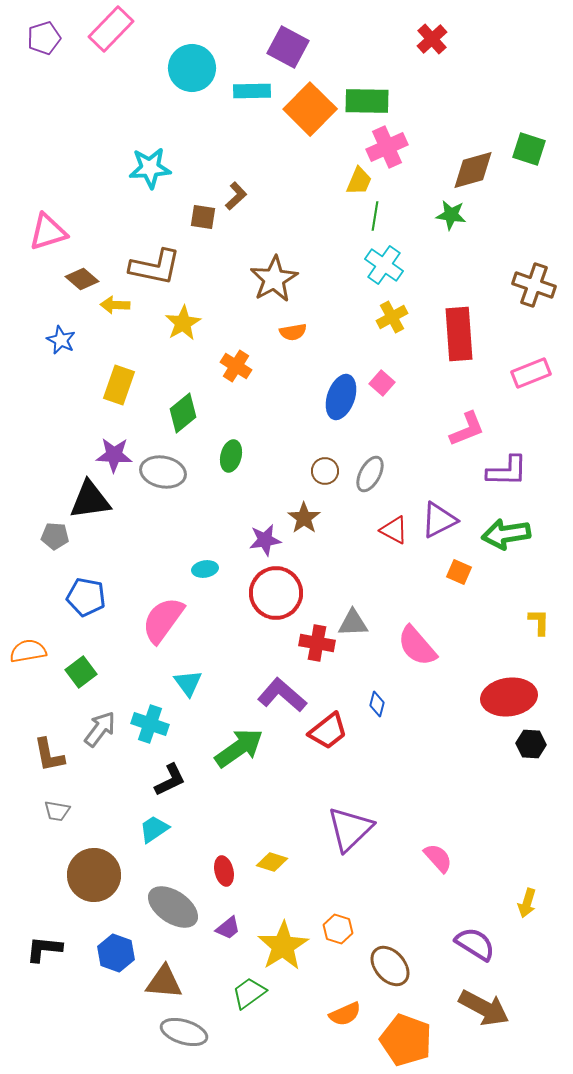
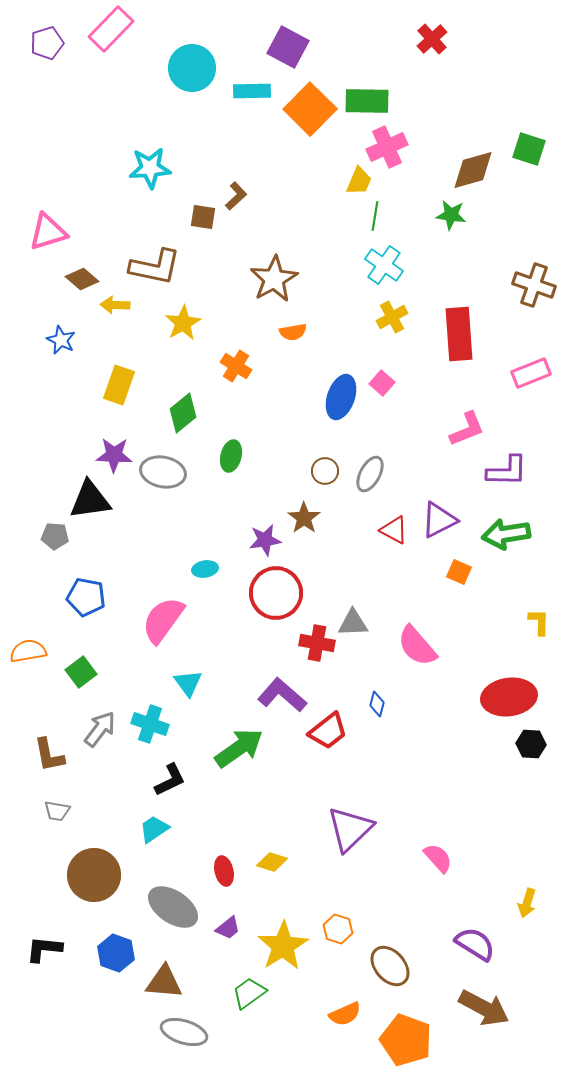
purple pentagon at (44, 38): moved 3 px right, 5 px down
